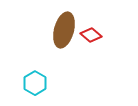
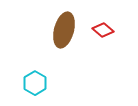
red diamond: moved 12 px right, 5 px up
